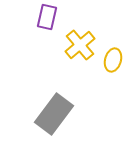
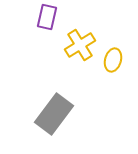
yellow cross: rotated 8 degrees clockwise
